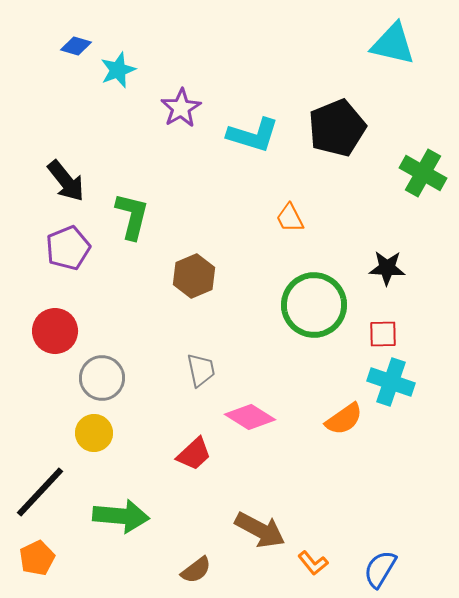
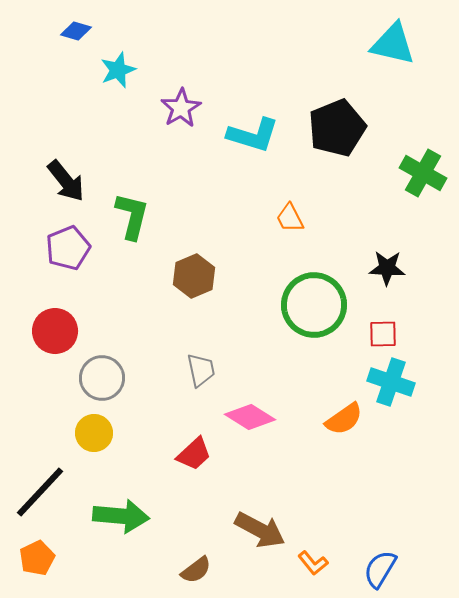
blue diamond: moved 15 px up
